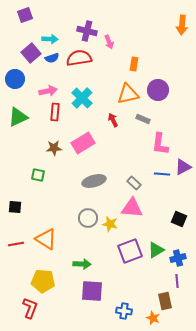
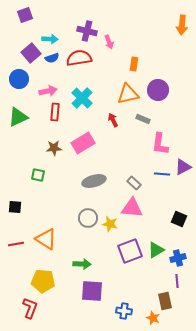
blue circle at (15, 79): moved 4 px right
